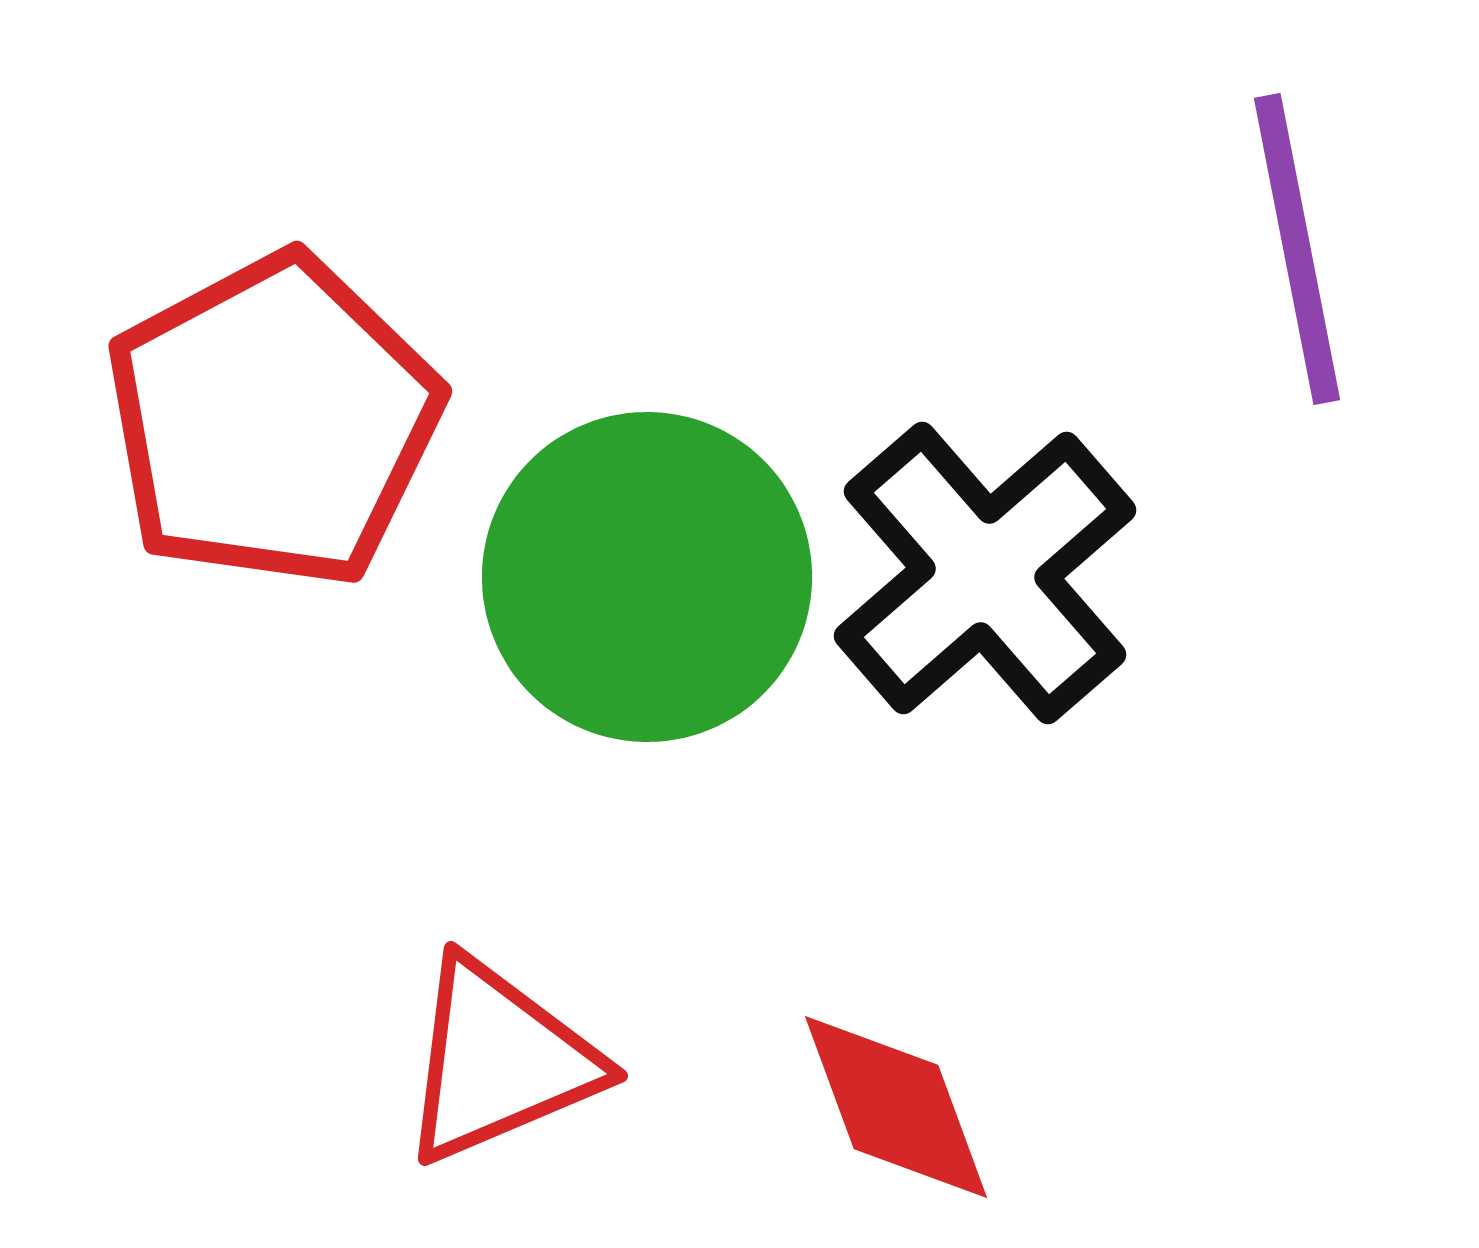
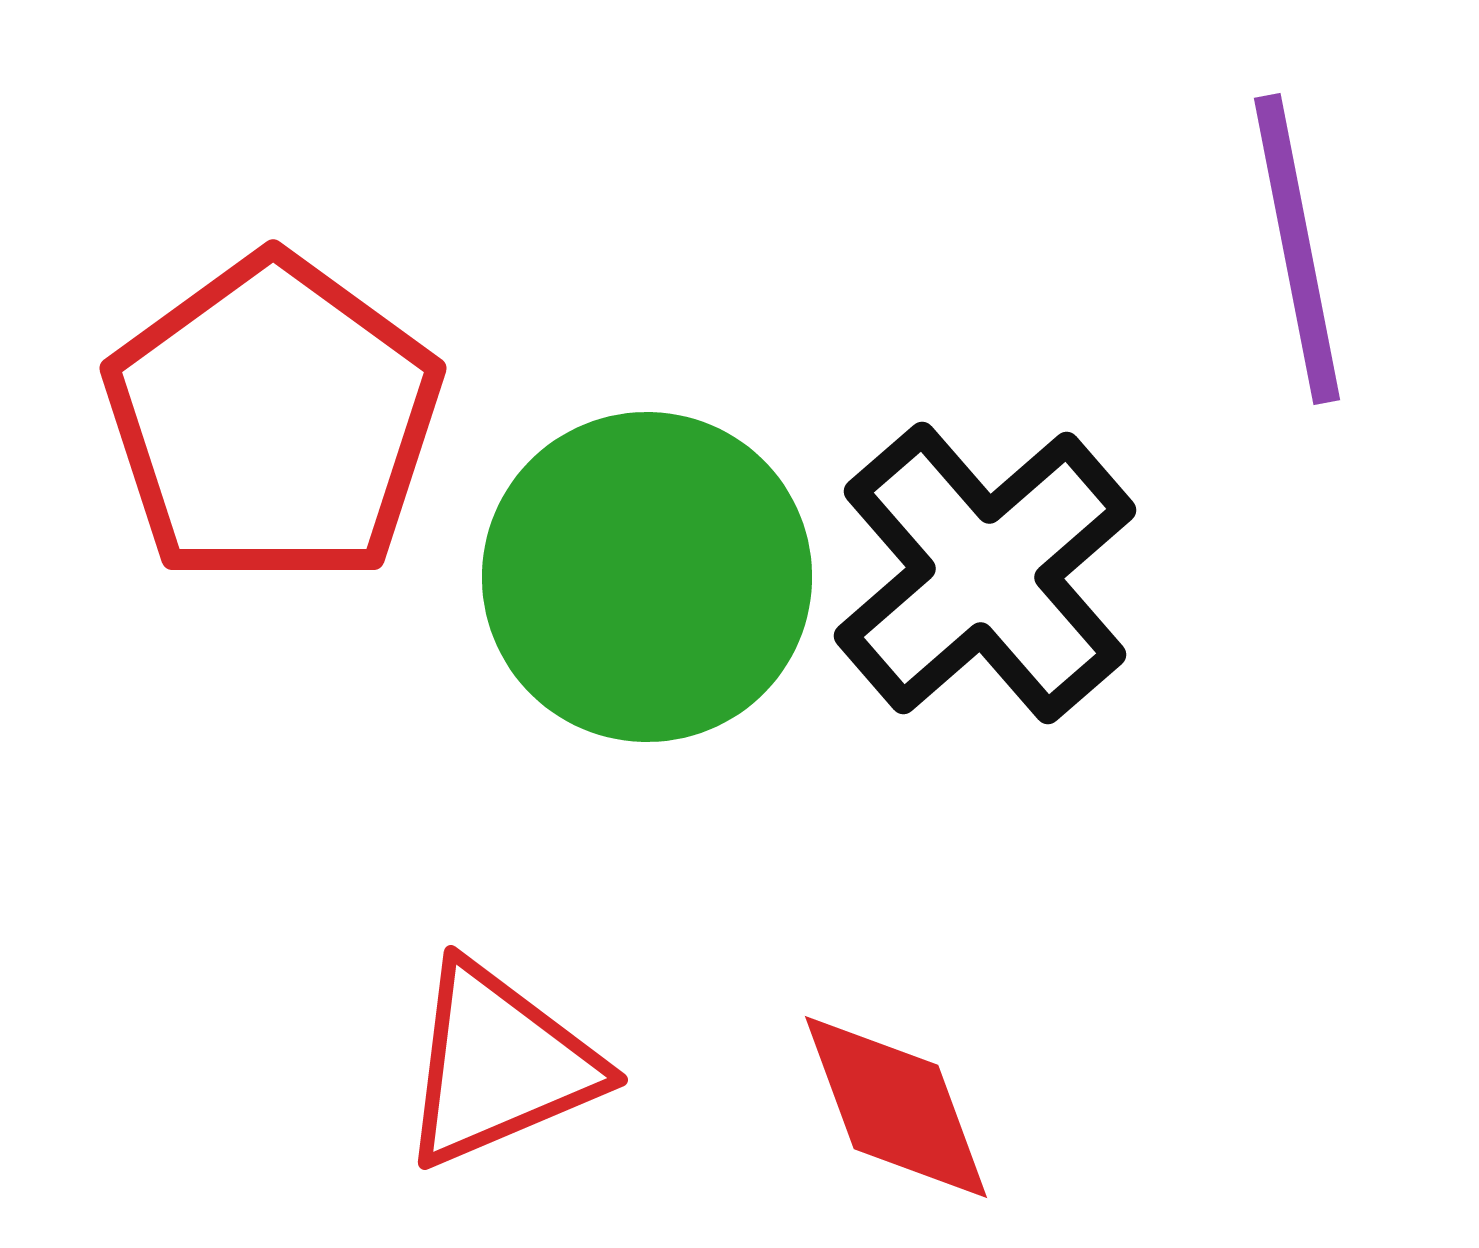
red pentagon: rotated 8 degrees counterclockwise
red triangle: moved 4 px down
